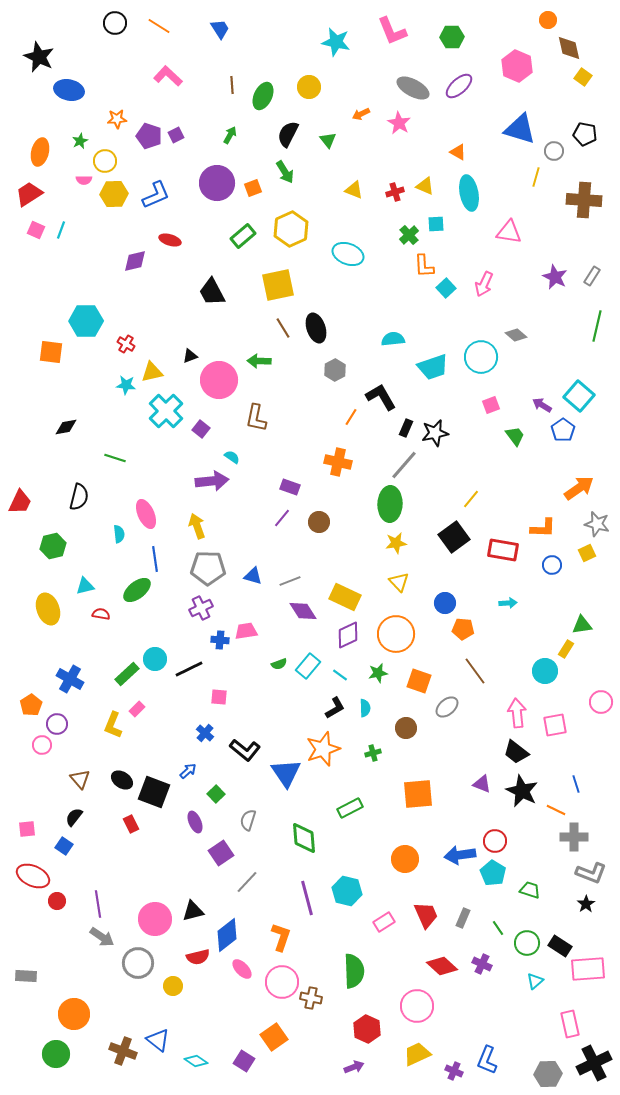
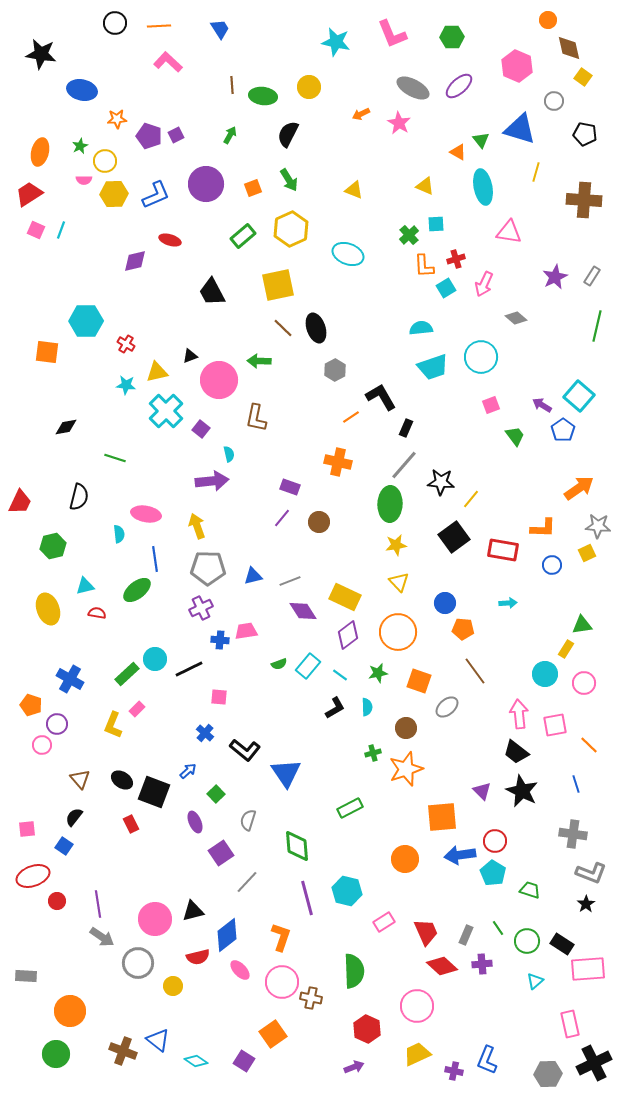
orange line at (159, 26): rotated 35 degrees counterclockwise
pink L-shape at (392, 31): moved 3 px down
black star at (39, 57): moved 2 px right, 3 px up; rotated 16 degrees counterclockwise
pink L-shape at (168, 76): moved 14 px up
blue ellipse at (69, 90): moved 13 px right
green ellipse at (263, 96): rotated 72 degrees clockwise
green triangle at (328, 140): moved 153 px right
green star at (80, 141): moved 5 px down
gray circle at (554, 151): moved 50 px up
green arrow at (285, 172): moved 4 px right, 8 px down
yellow line at (536, 177): moved 5 px up
purple circle at (217, 183): moved 11 px left, 1 px down
red cross at (395, 192): moved 61 px right, 67 px down
cyan ellipse at (469, 193): moved 14 px right, 6 px up
purple star at (555, 277): rotated 20 degrees clockwise
cyan square at (446, 288): rotated 12 degrees clockwise
brown line at (283, 328): rotated 15 degrees counterclockwise
gray diamond at (516, 335): moved 17 px up
cyan semicircle at (393, 339): moved 28 px right, 11 px up
orange square at (51, 352): moved 4 px left
yellow triangle at (152, 372): moved 5 px right
orange line at (351, 417): rotated 24 degrees clockwise
black star at (435, 433): moved 6 px right, 49 px down; rotated 16 degrees clockwise
cyan semicircle at (232, 457): moved 3 px left, 3 px up; rotated 42 degrees clockwise
pink ellipse at (146, 514): rotated 56 degrees counterclockwise
gray star at (597, 524): moved 1 px right, 2 px down; rotated 10 degrees counterclockwise
yellow star at (396, 543): moved 2 px down
blue triangle at (253, 576): rotated 30 degrees counterclockwise
red semicircle at (101, 614): moved 4 px left, 1 px up
orange circle at (396, 634): moved 2 px right, 2 px up
purple diamond at (348, 635): rotated 12 degrees counterclockwise
cyan circle at (545, 671): moved 3 px down
pink circle at (601, 702): moved 17 px left, 19 px up
orange pentagon at (31, 705): rotated 20 degrees counterclockwise
cyan semicircle at (365, 708): moved 2 px right, 1 px up
pink arrow at (517, 713): moved 2 px right, 1 px down
orange star at (323, 749): moved 83 px right, 20 px down
purple triangle at (482, 784): moved 7 px down; rotated 24 degrees clockwise
orange square at (418, 794): moved 24 px right, 23 px down
orange line at (556, 810): moved 33 px right, 65 px up; rotated 18 degrees clockwise
gray cross at (574, 837): moved 1 px left, 3 px up; rotated 8 degrees clockwise
green diamond at (304, 838): moved 7 px left, 8 px down
red ellipse at (33, 876): rotated 44 degrees counterclockwise
red trapezoid at (426, 915): moved 17 px down
gray rectangle at (463, 918): moved 3 px right, 17 px down
green circle at (527, 943): moved 2 px up
black rectangle at (560, 946): moved 2 px right, 2 px up
purple cross at (482, 964): rotated 30 degrees counterclockwise
pink ellipse at (242, 969): moved 2 px left, 1 px down
orange circle at (74, 1014): moved 4 px left, 3 px up
orange square at (274, 1037): moved 1 px left, 3 px up
purple cross at (454, 1071): rotated 12 degrees counterclockwise
